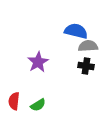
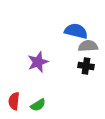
purple star: rotated 10 degrees clockwise
